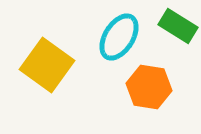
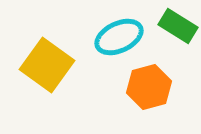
cyan ellipse: rotated 33 degrees clockwise
orange hexagon: rotated 24 degrees counterclockwise
